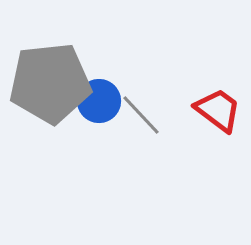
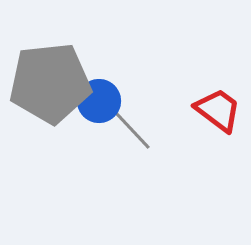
gray line: moved 9 px left, 15 px down
